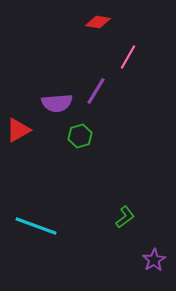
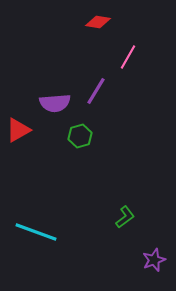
purple semicircle: moved 2 px left
cyan line: moved 6 px down
purple star: rotated 10 degrees clockwise
